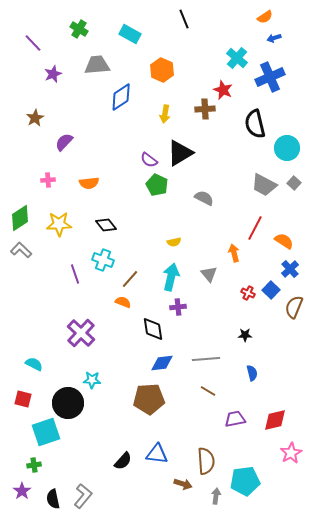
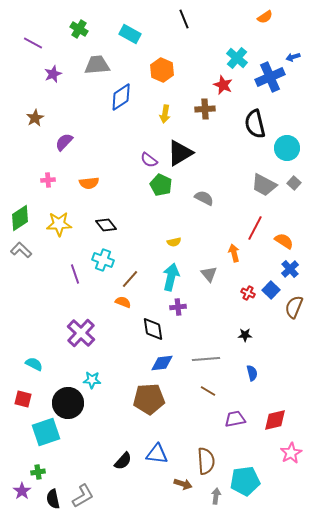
blue arrow at (274, 38): moved 19 px right, 19 px down
purple line at (33, 43): rotated 18 degrees counterclockwise
red star at (223, 90): moved 5 px up
green pentagon at (157, 185): moved 4 px right
green cross at (34, 465): moved 4 px right, 7 px down
gray L-shape at (83, 496): rotated 20 degrees clockwise
